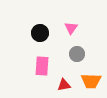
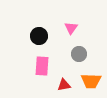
black circle: moved 1 px left, 3 px down
gray circle: moved 2 px right
